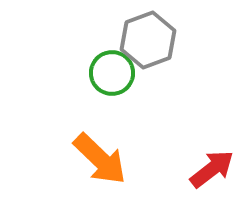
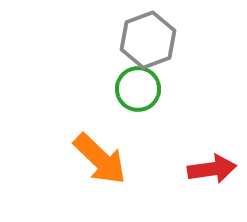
green circle: moved 26 px right, 16 px down
red arrow: rotated 30 degrees clockwise
